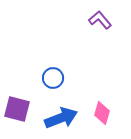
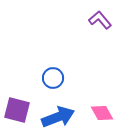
purple square: moved 1 px down
pink diamond: rotated 45 degrees counterclockwise
blue arrow: moved 3 px left, 1 px up
